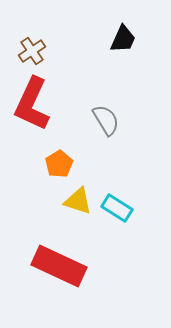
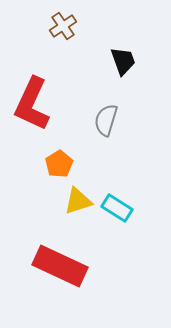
black trapezoid: moved 22 px down; rotated 44 degrees counterclockwise
brown cross: moved 31 px right, 25 px up
gray semicircle: rotated 132 degrees counterclockwise
yellow triangle: rotated 36 degrees counterclockwise
red rectangle: moved 1 px right
